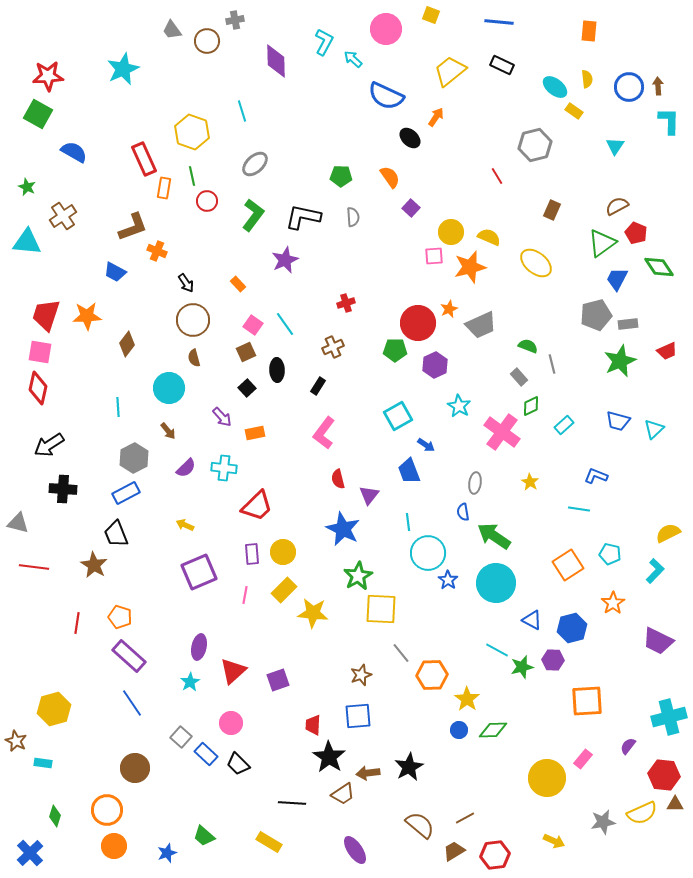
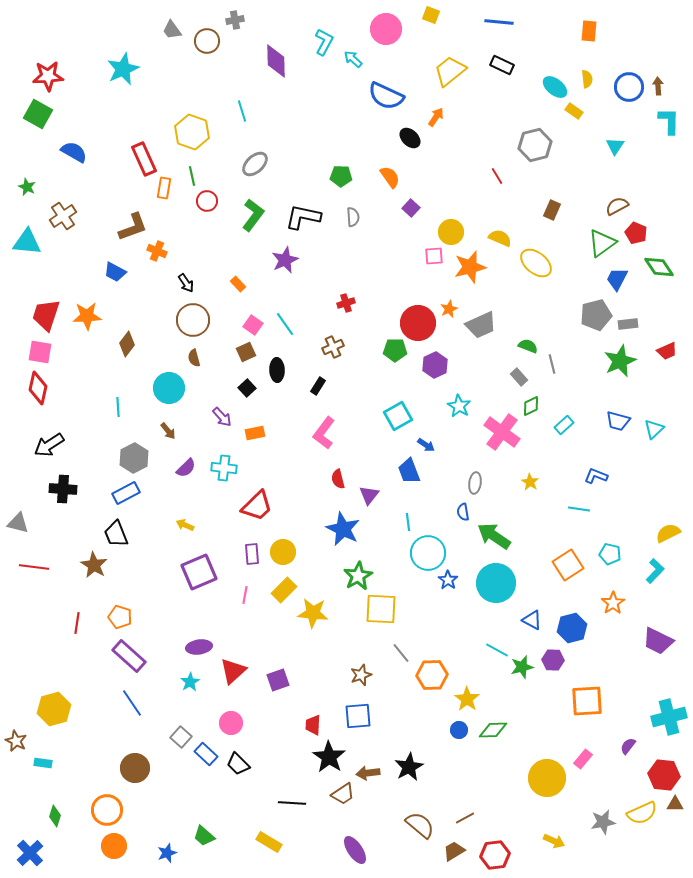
yellow semicircle at (489, 237): moved 11 px right, 1 px down
purple ellipse at (199, 647): rotated 70 degrees clockwise
